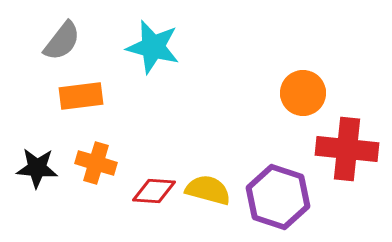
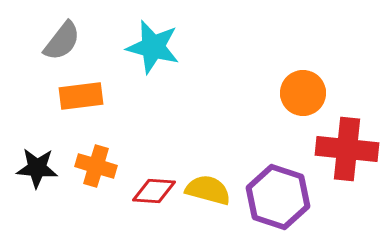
orange cross: moved 3 px down
